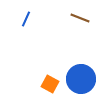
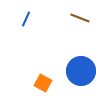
blue circle: moved 8 px up
orange square: moved 7 px left, 1 px up
